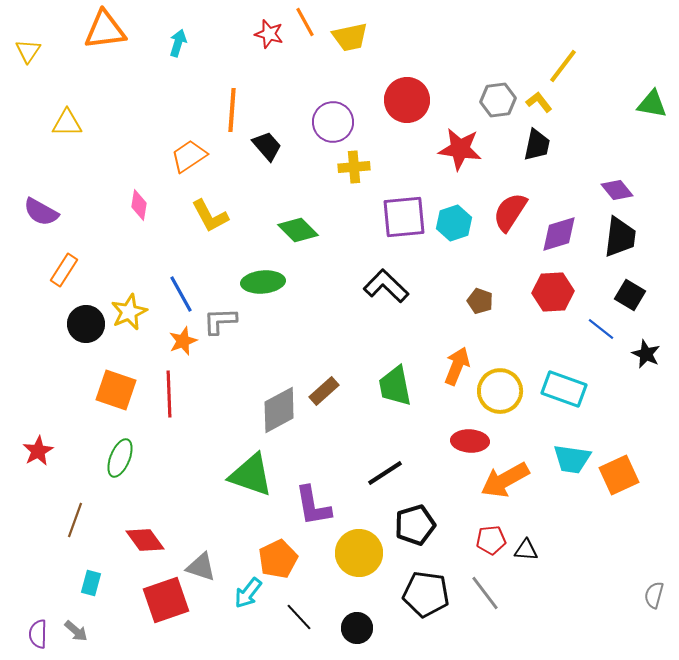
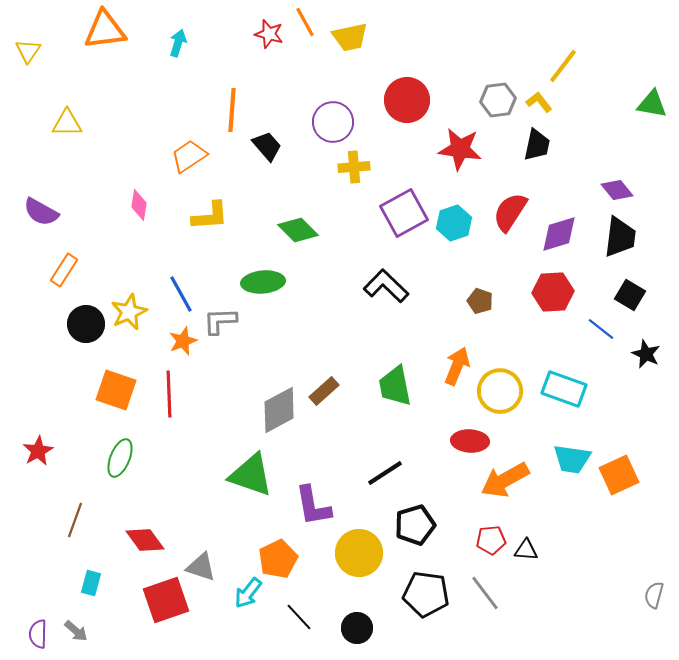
yellow L-shape at (210, 216): rotated 66 degrees counterclockwise
purple square at (404, 217): moved 4 px up; rotated 24 degrees counterclockwise
